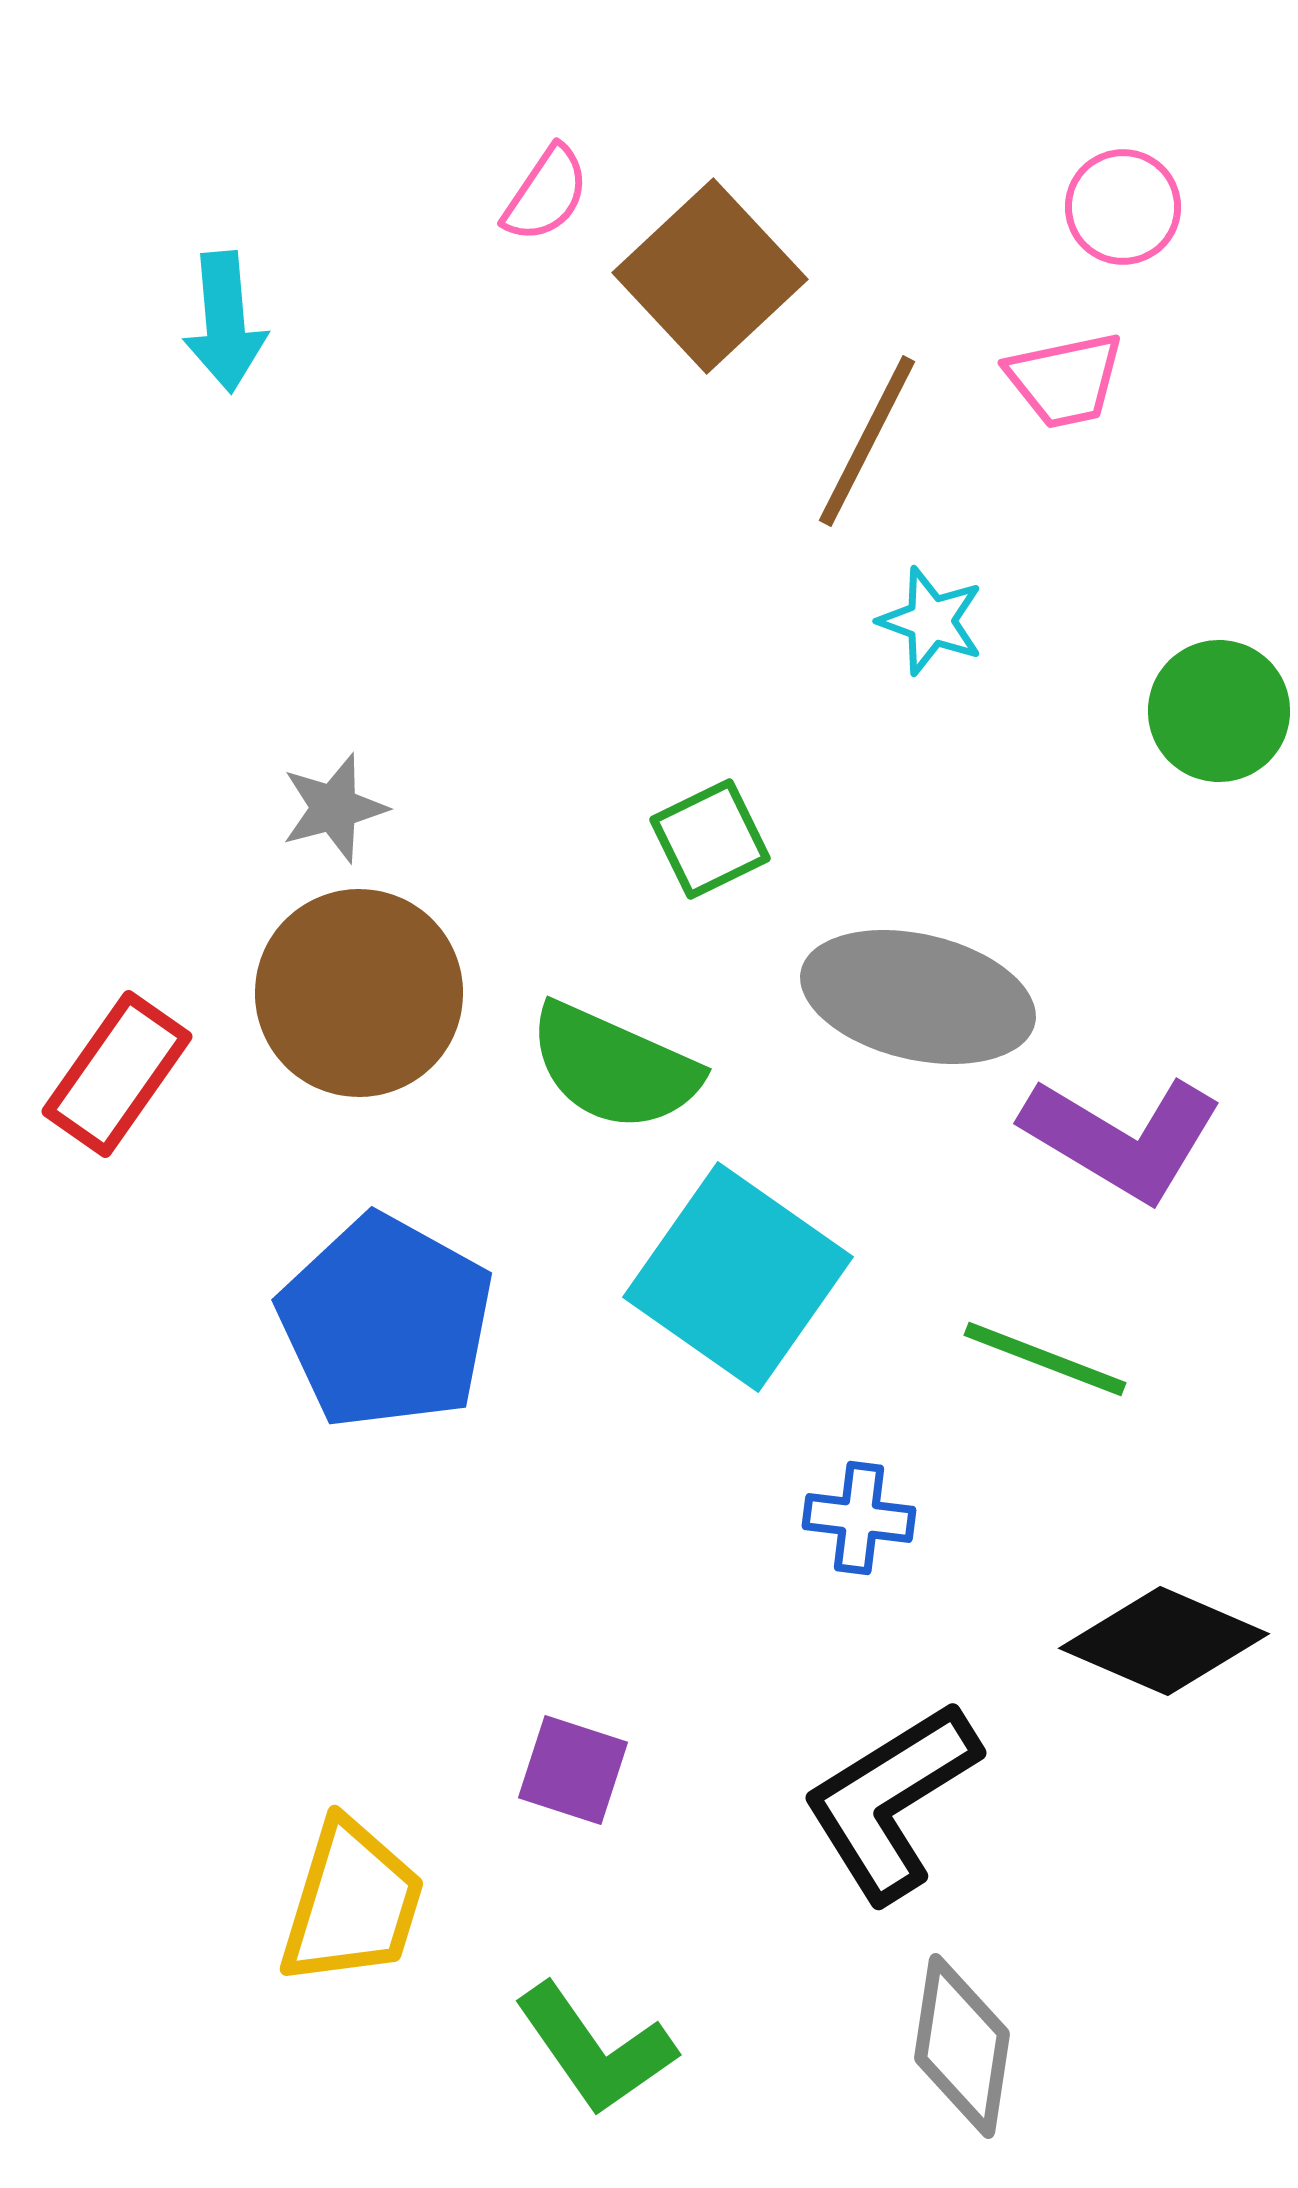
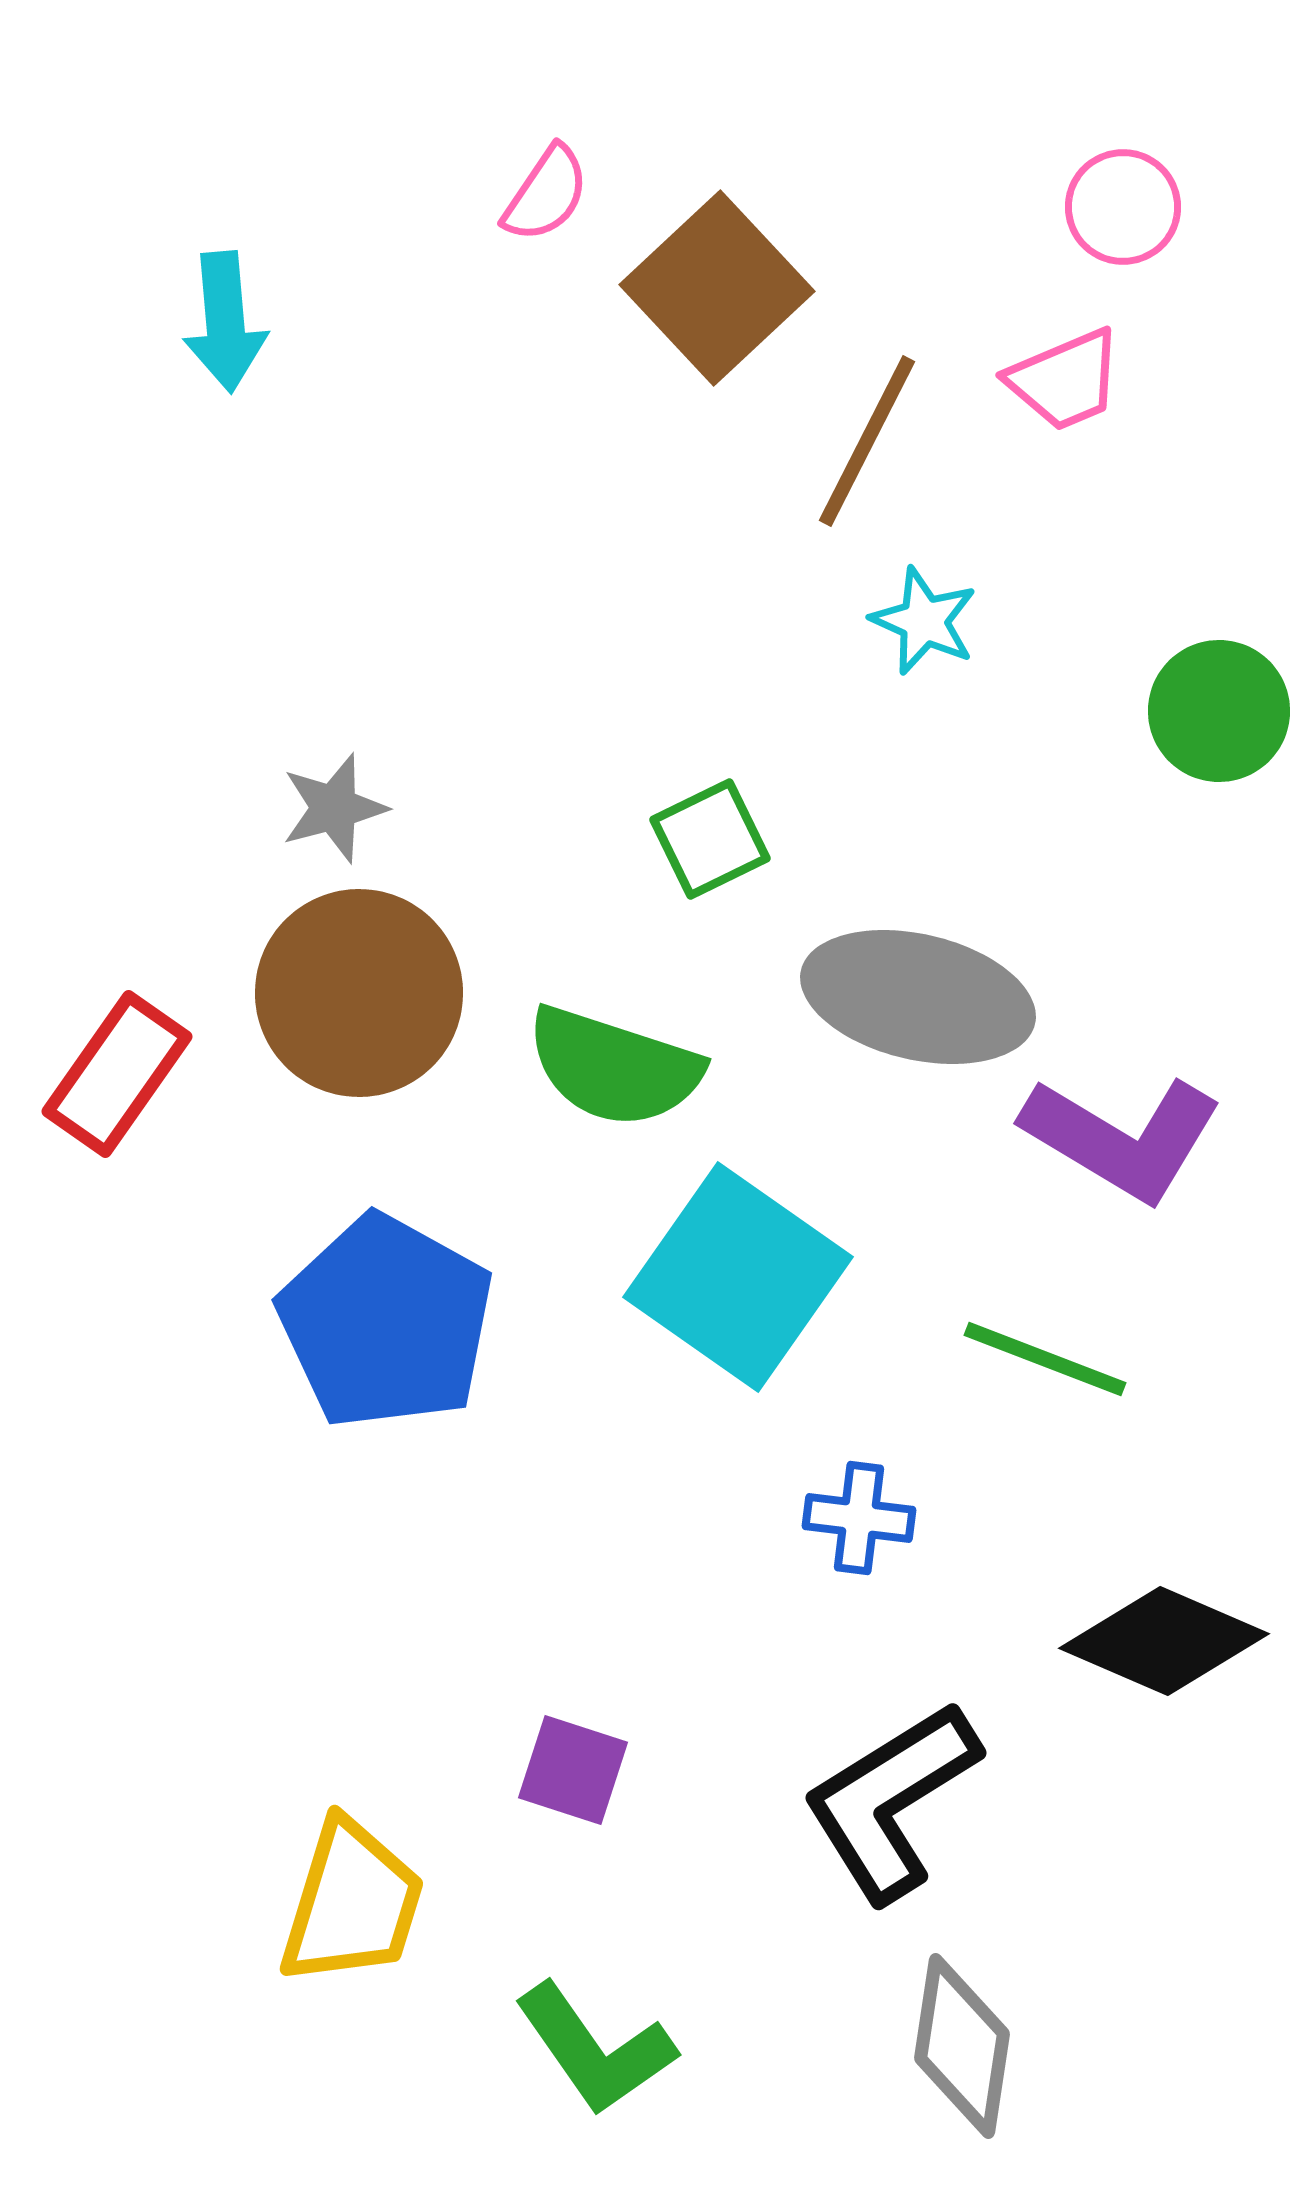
brown square: moved 7 px right, 12 px down
pink trapezoid: rotated 11 degrees counterclockwise
cyan star: moved 7 px left; rotated 4 degrees clockwise
green semicircle: rotated 6 degrees counterclockwise
